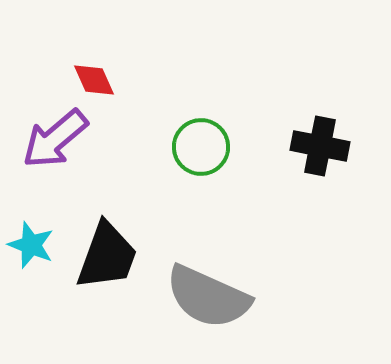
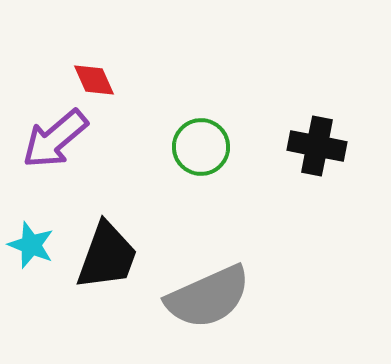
black cross: moved 3 px left
gray semicircle: rotated 48 degrees counterclockwise
